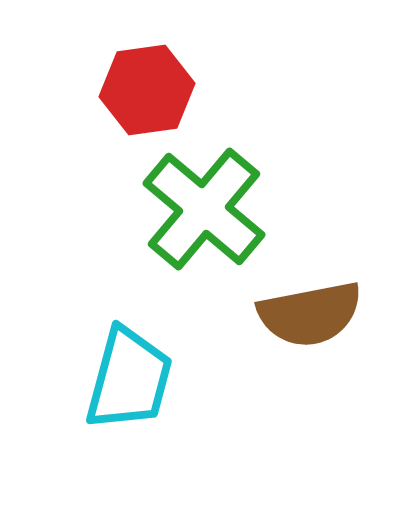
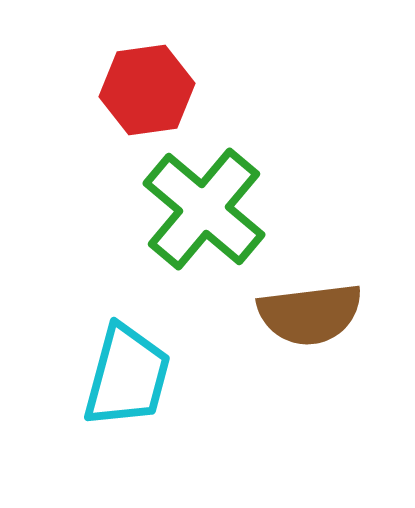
brown semicircle: rotated 4 degrees clockwise
cyan trapezoid: moved 2 px left, 3 px up
